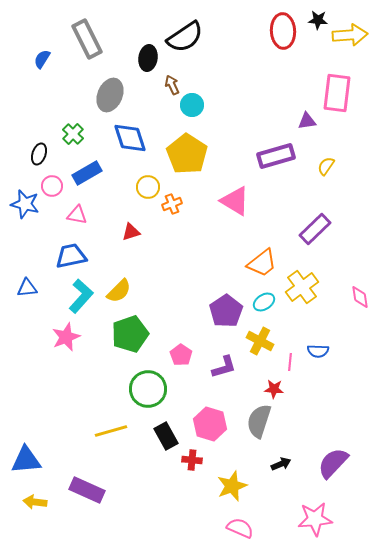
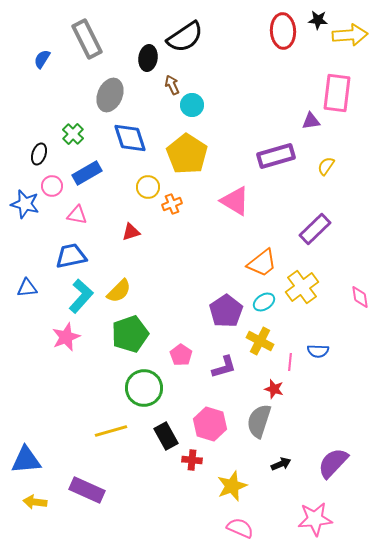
purple triangle at (307, 121): moved 4 px right
green circle at (148, 389): moved 4 px left, 1 px up
red star at (274, 389): rotated 12 degrees clockwise
